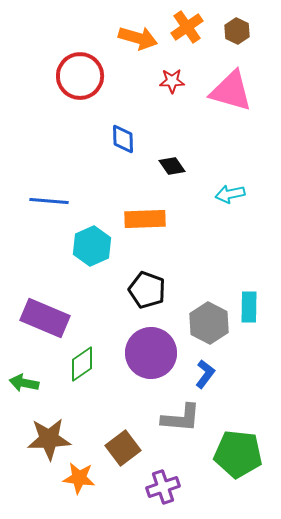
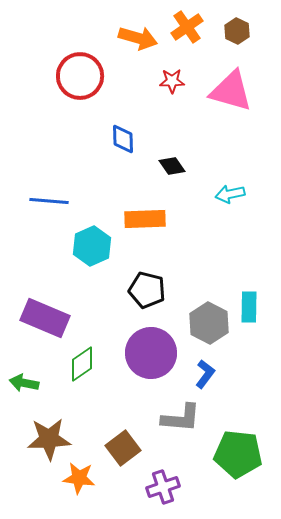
black pentagon: rotated 6 degrees counterclockwise
